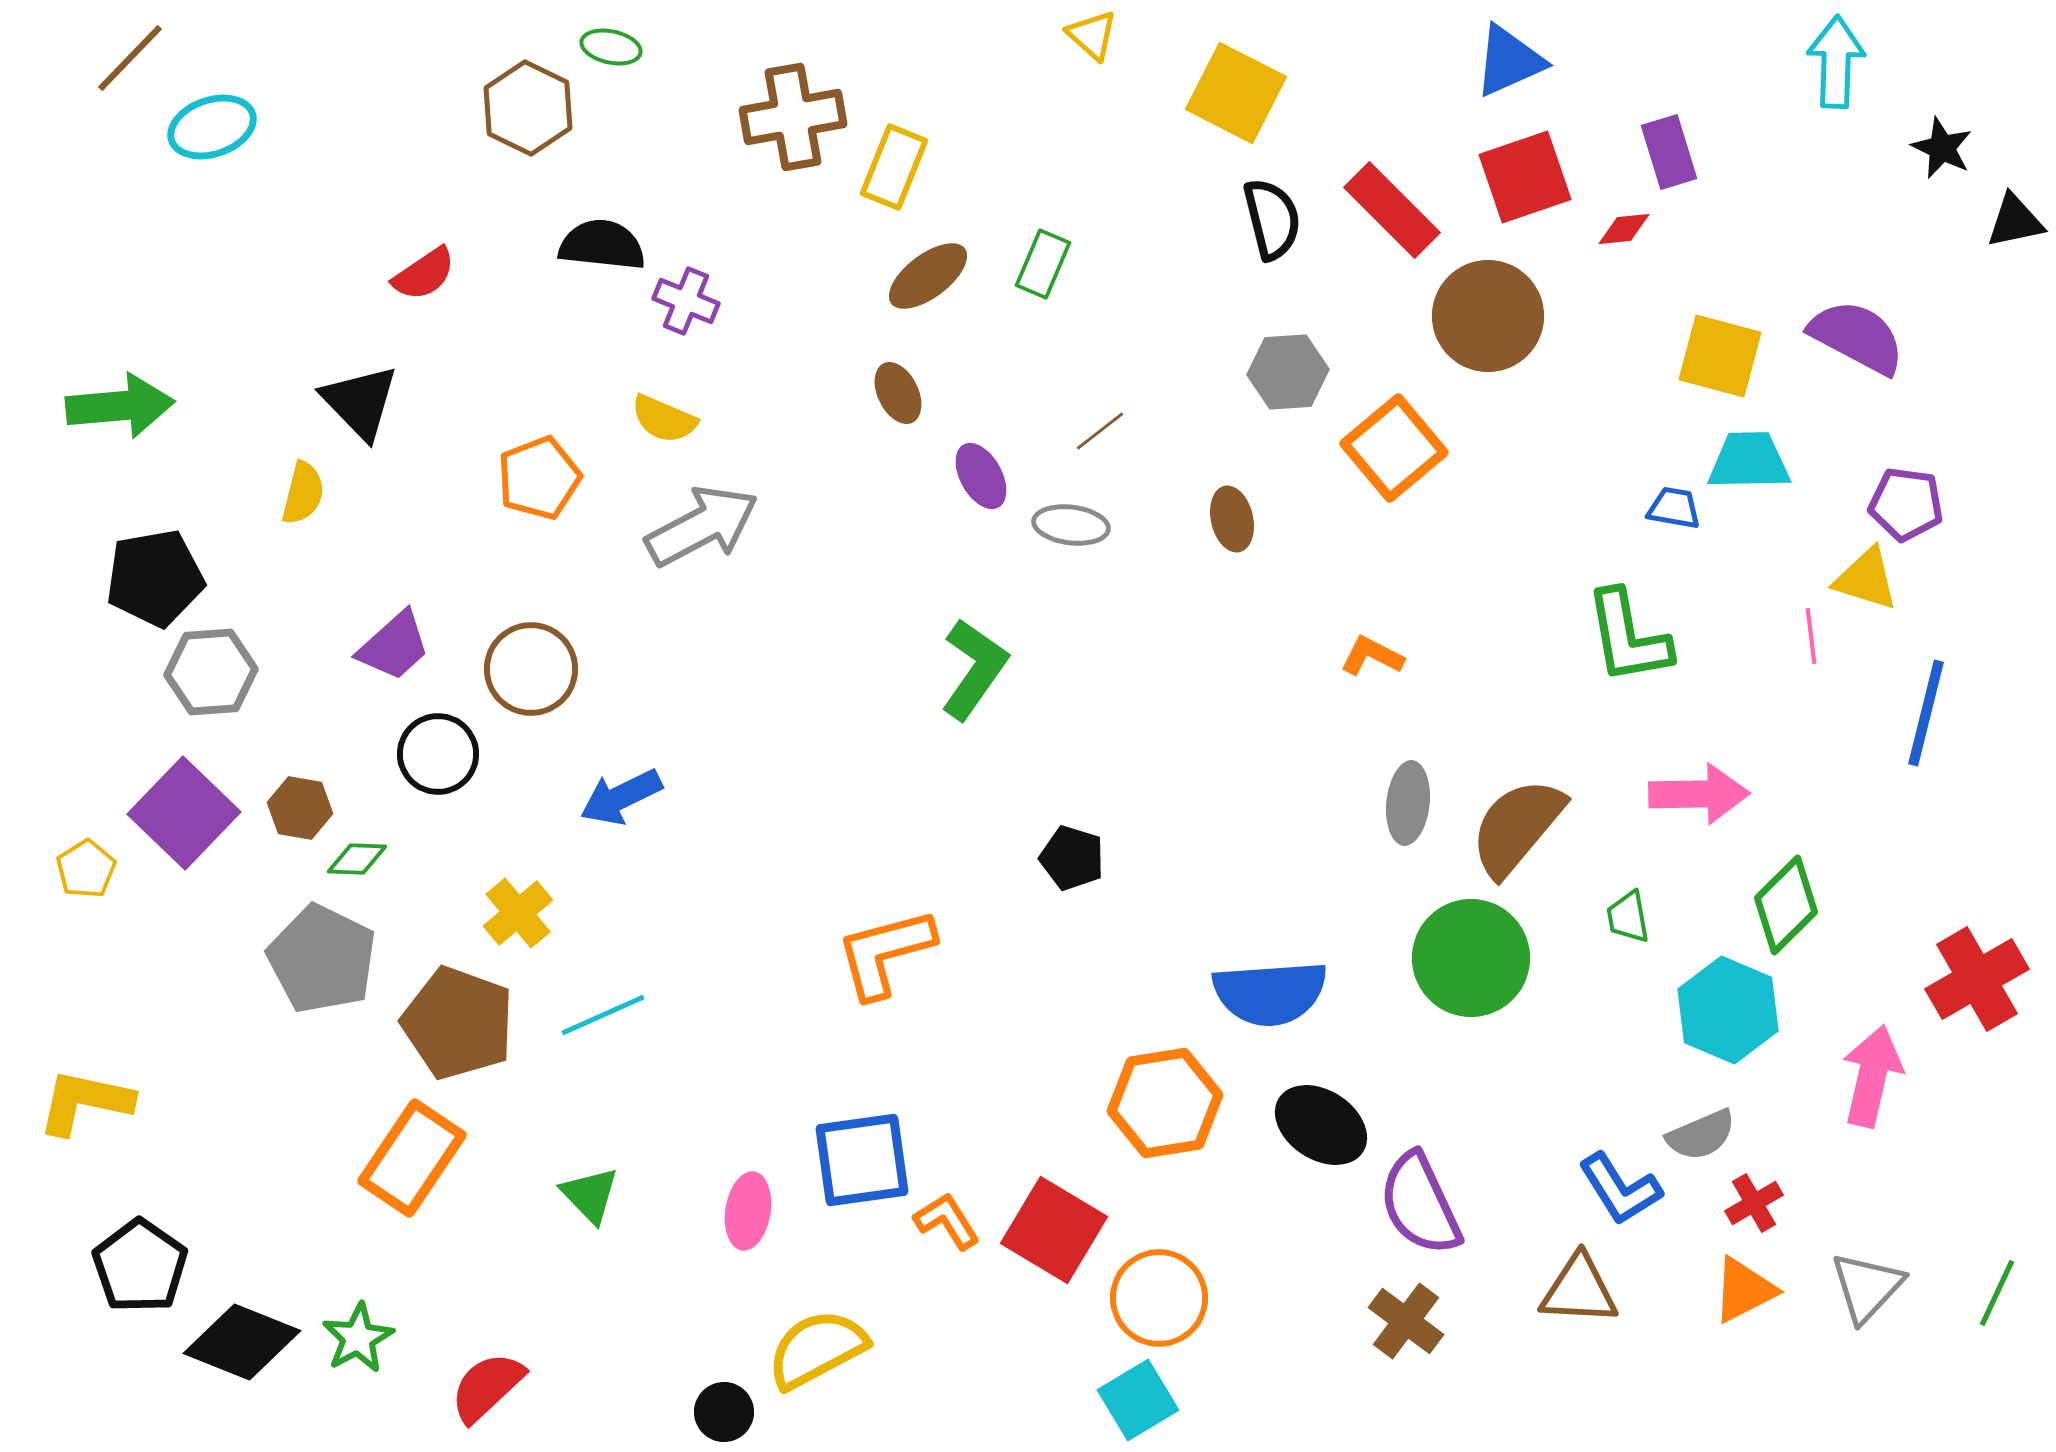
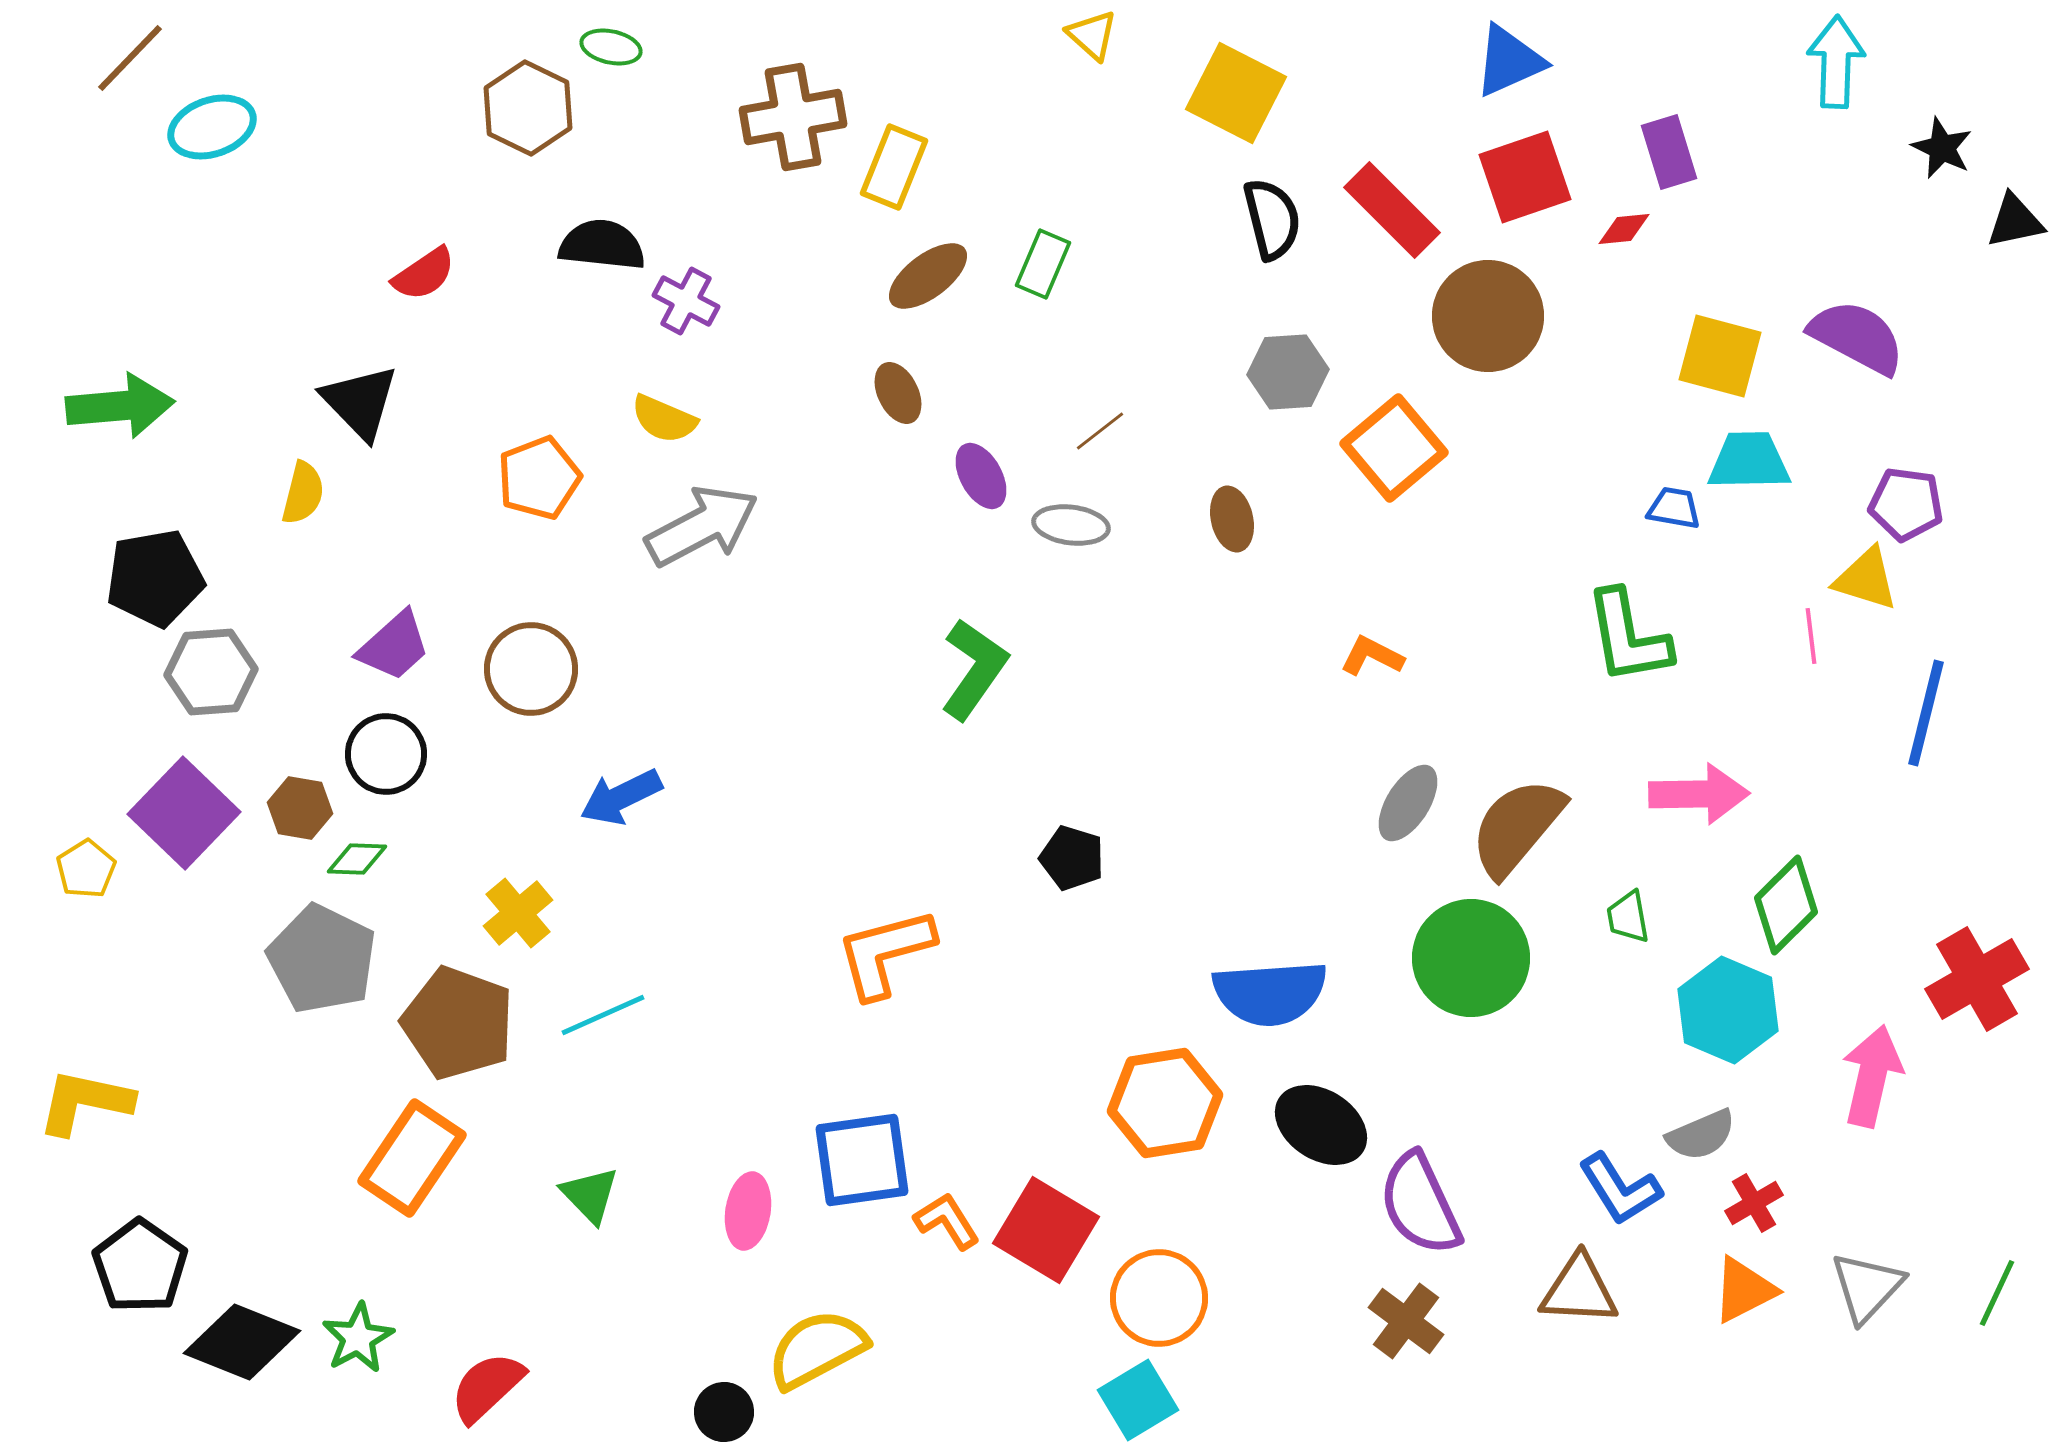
purple cross at (686, 301): rotated 6 degrees clockwise
black circle at (438, 754): moved 52 px left
gray ellipse at (1408, 803): rotated 26 degrees clockwise
red square at (1054, 1230): moved 8 px left
